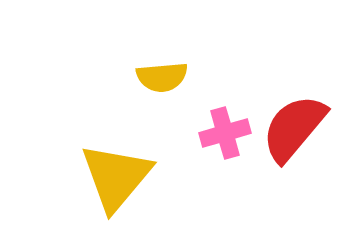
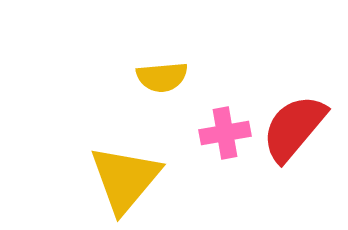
pink cross: rotated 6 degrees clockwise
yellow triangle: moved 9 px right, 2 px down
